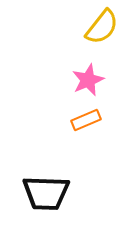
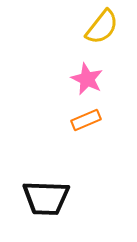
pink star: moved 1 px left, 1 px up; rotated 24 degrees counterclockwise
black trapezoid: moved 5 px down
